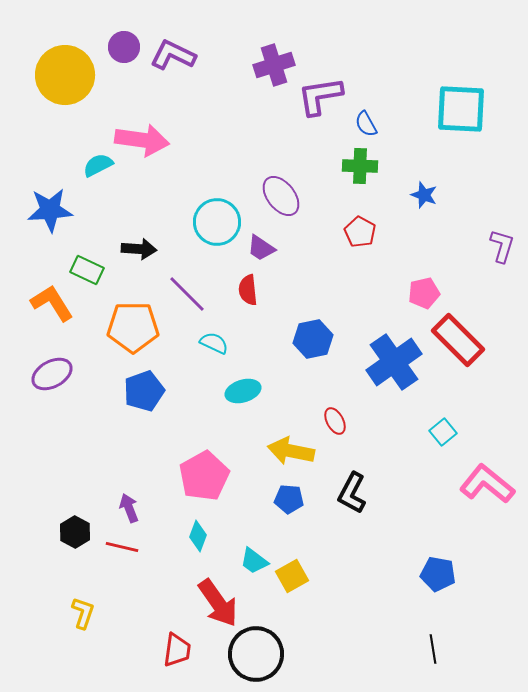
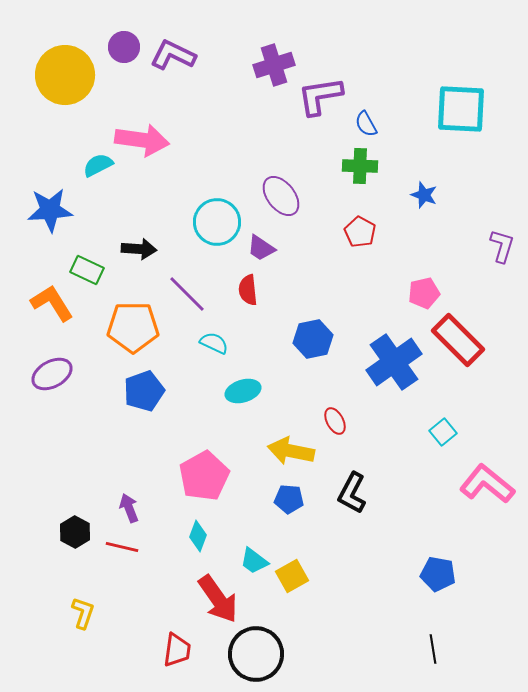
red arrow at (218, 603): moved 4 px up
